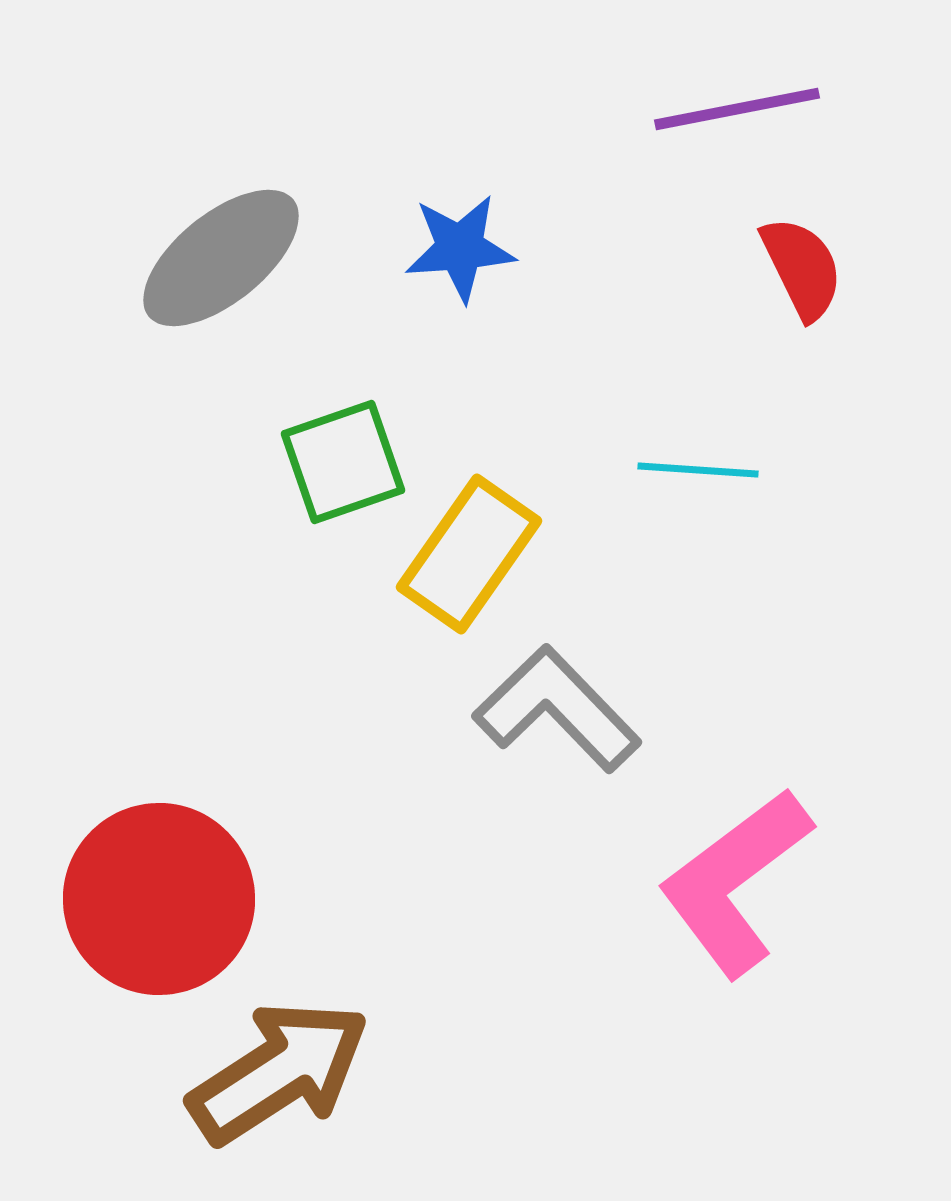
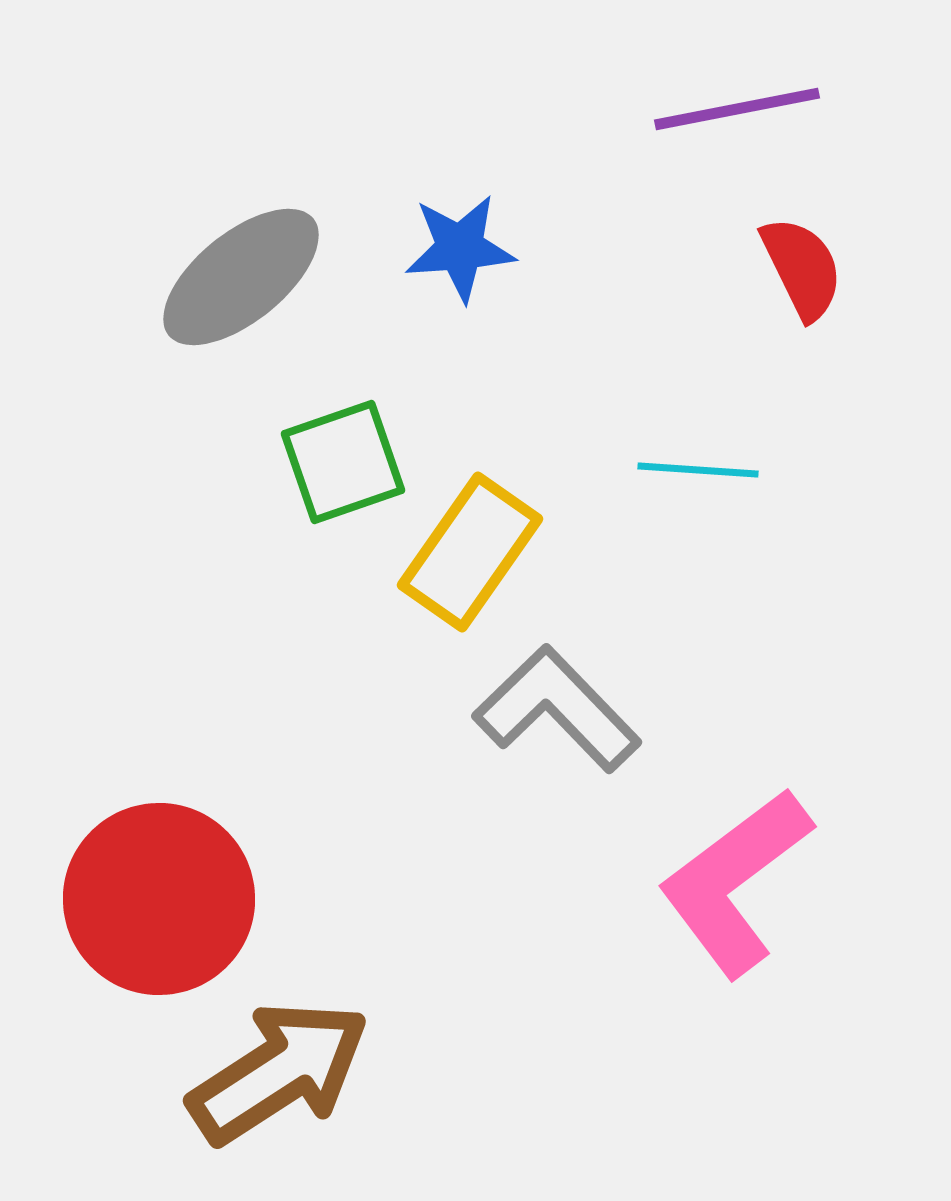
gray ellipse: moved 20 px right, 19 px down
yellow rectangle: moved 1 px right, 2 px up
